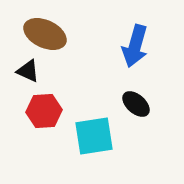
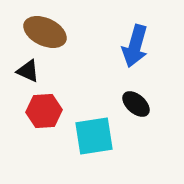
brown ellipse: moved 2 px up
